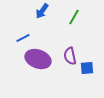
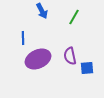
blue arrow: rotated 63 degrees counterclockwise
blue line: rotated 64 degrees counterclockwise
purple ellipse: rotated 45 degrees counterclockwise
